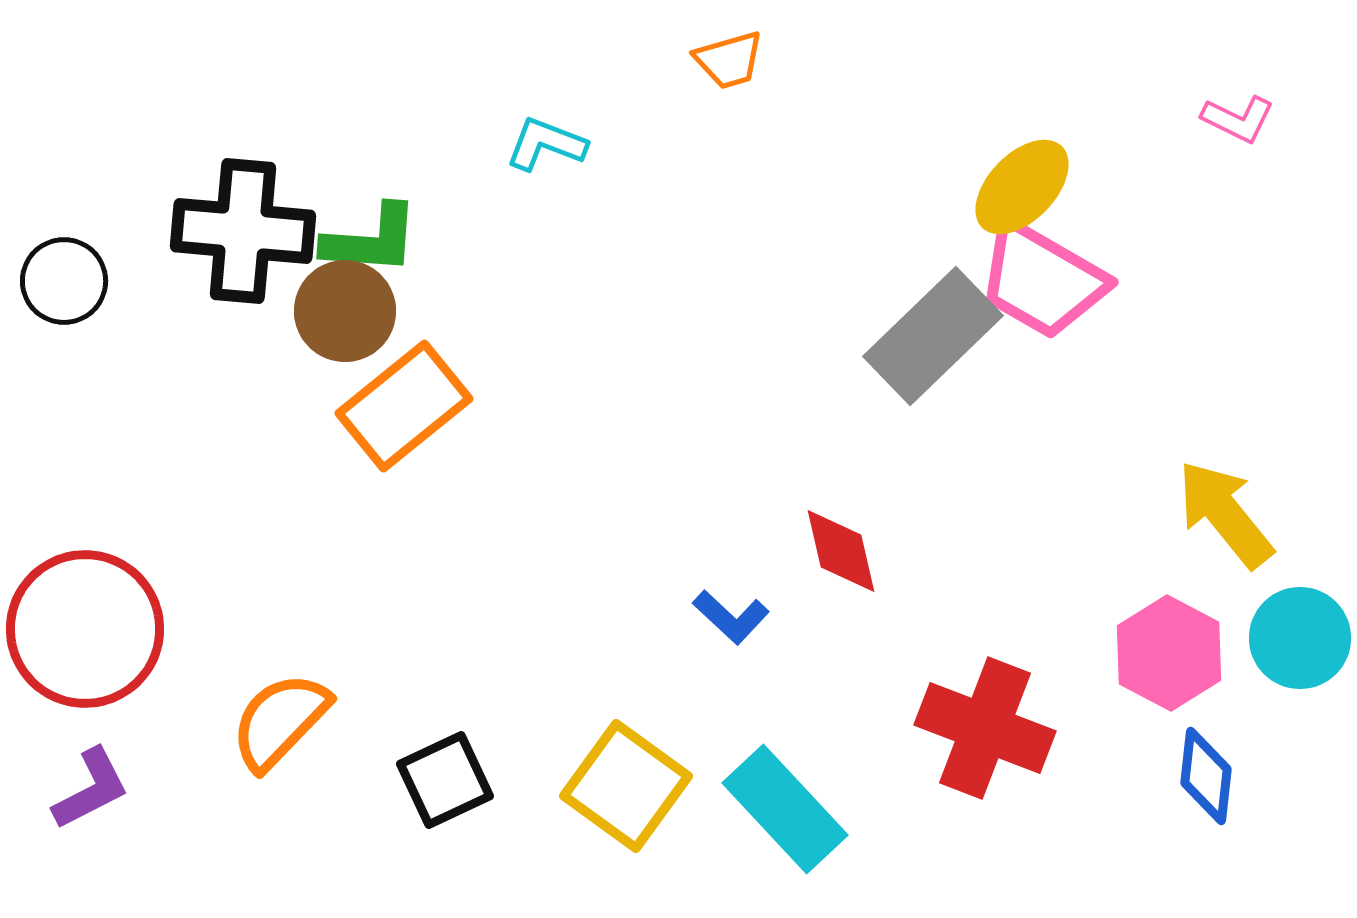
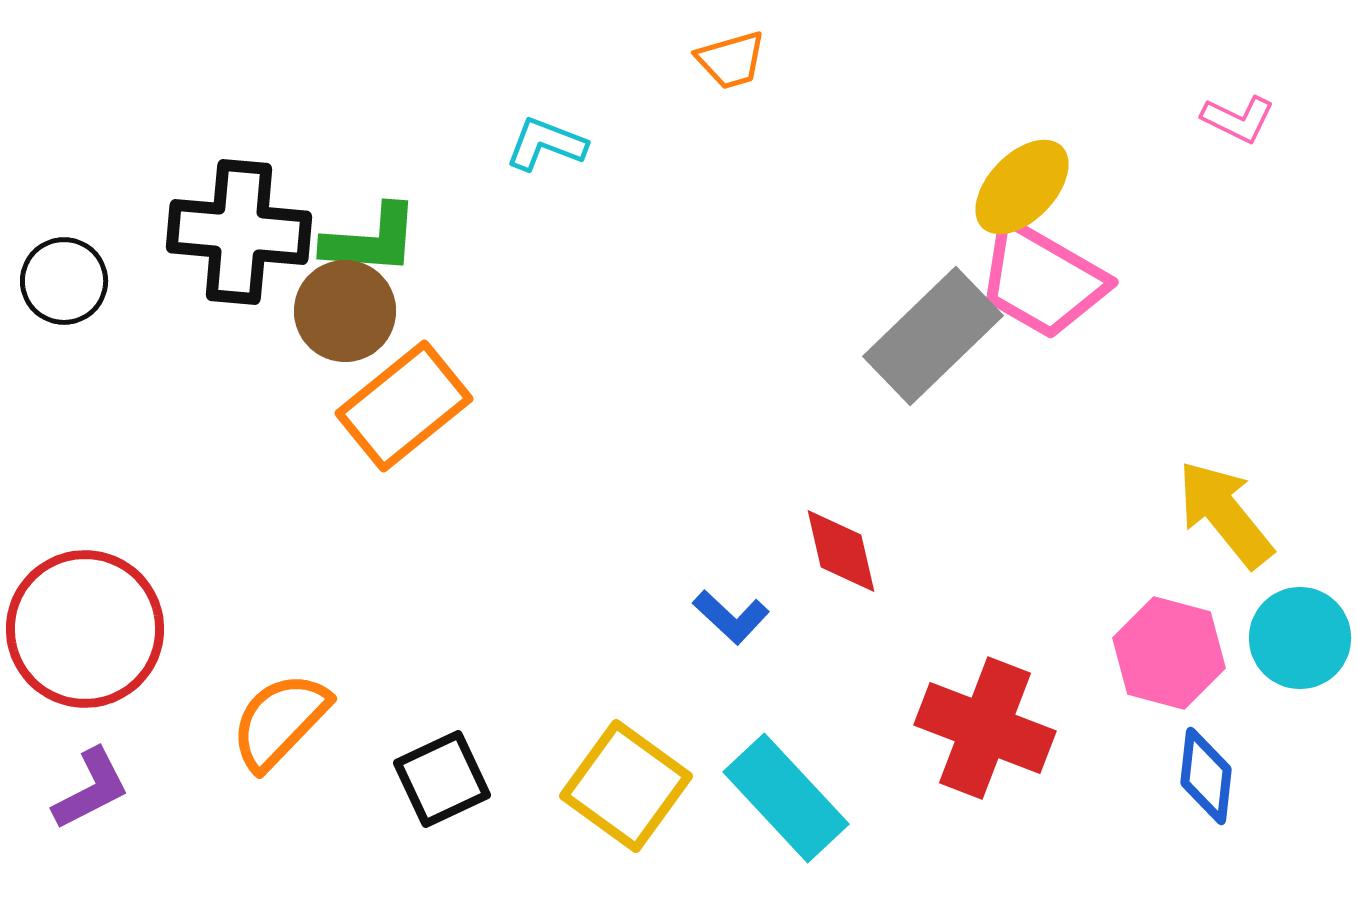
orange trapezoid: moved 2 px right
black cross: moved 4 px left, 1 px down
pink hexagon: rotated 13 degrees counterclockwise
black square: moved 3 px left, 1 px up
cyan rectangle: moved 1 px right, 11 px up
